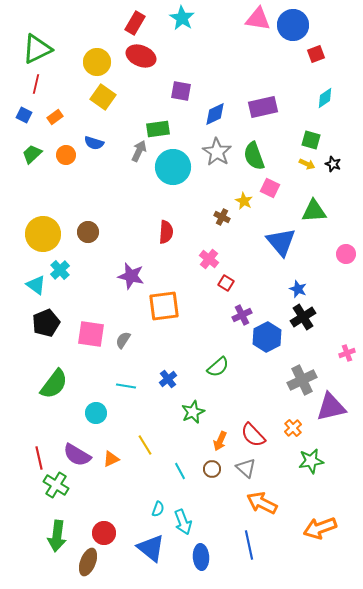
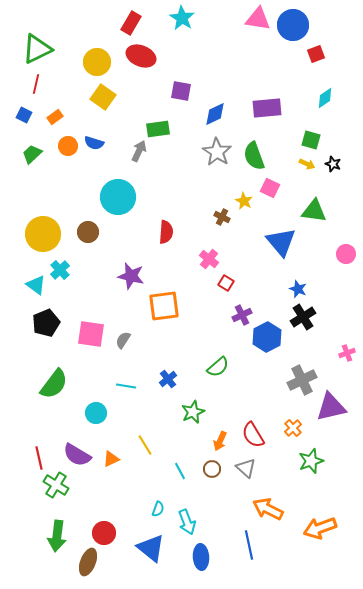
red rectangle at (135, 23): moved 4 px left
purple rectangle at (263, 107): moved 4 px right, 1 px down; rotated 8 degrees clockwise
orange circle at (66, 155): moved 2 px right, 9 px up
cyan circle at (173, 167): moved 55 px left, 30 px down
green triangle at (314, 211): rotated 12 degrees clockwise
red semicircle at (253, 435): rotated 12 degrees clockwise
green star at (311, 461): rotated 10 degrees counterclockwise
orange arrow at (262, 503): moved 6 px right, 6 px down
cyan arrow at (183, 522): moved 4 px right
